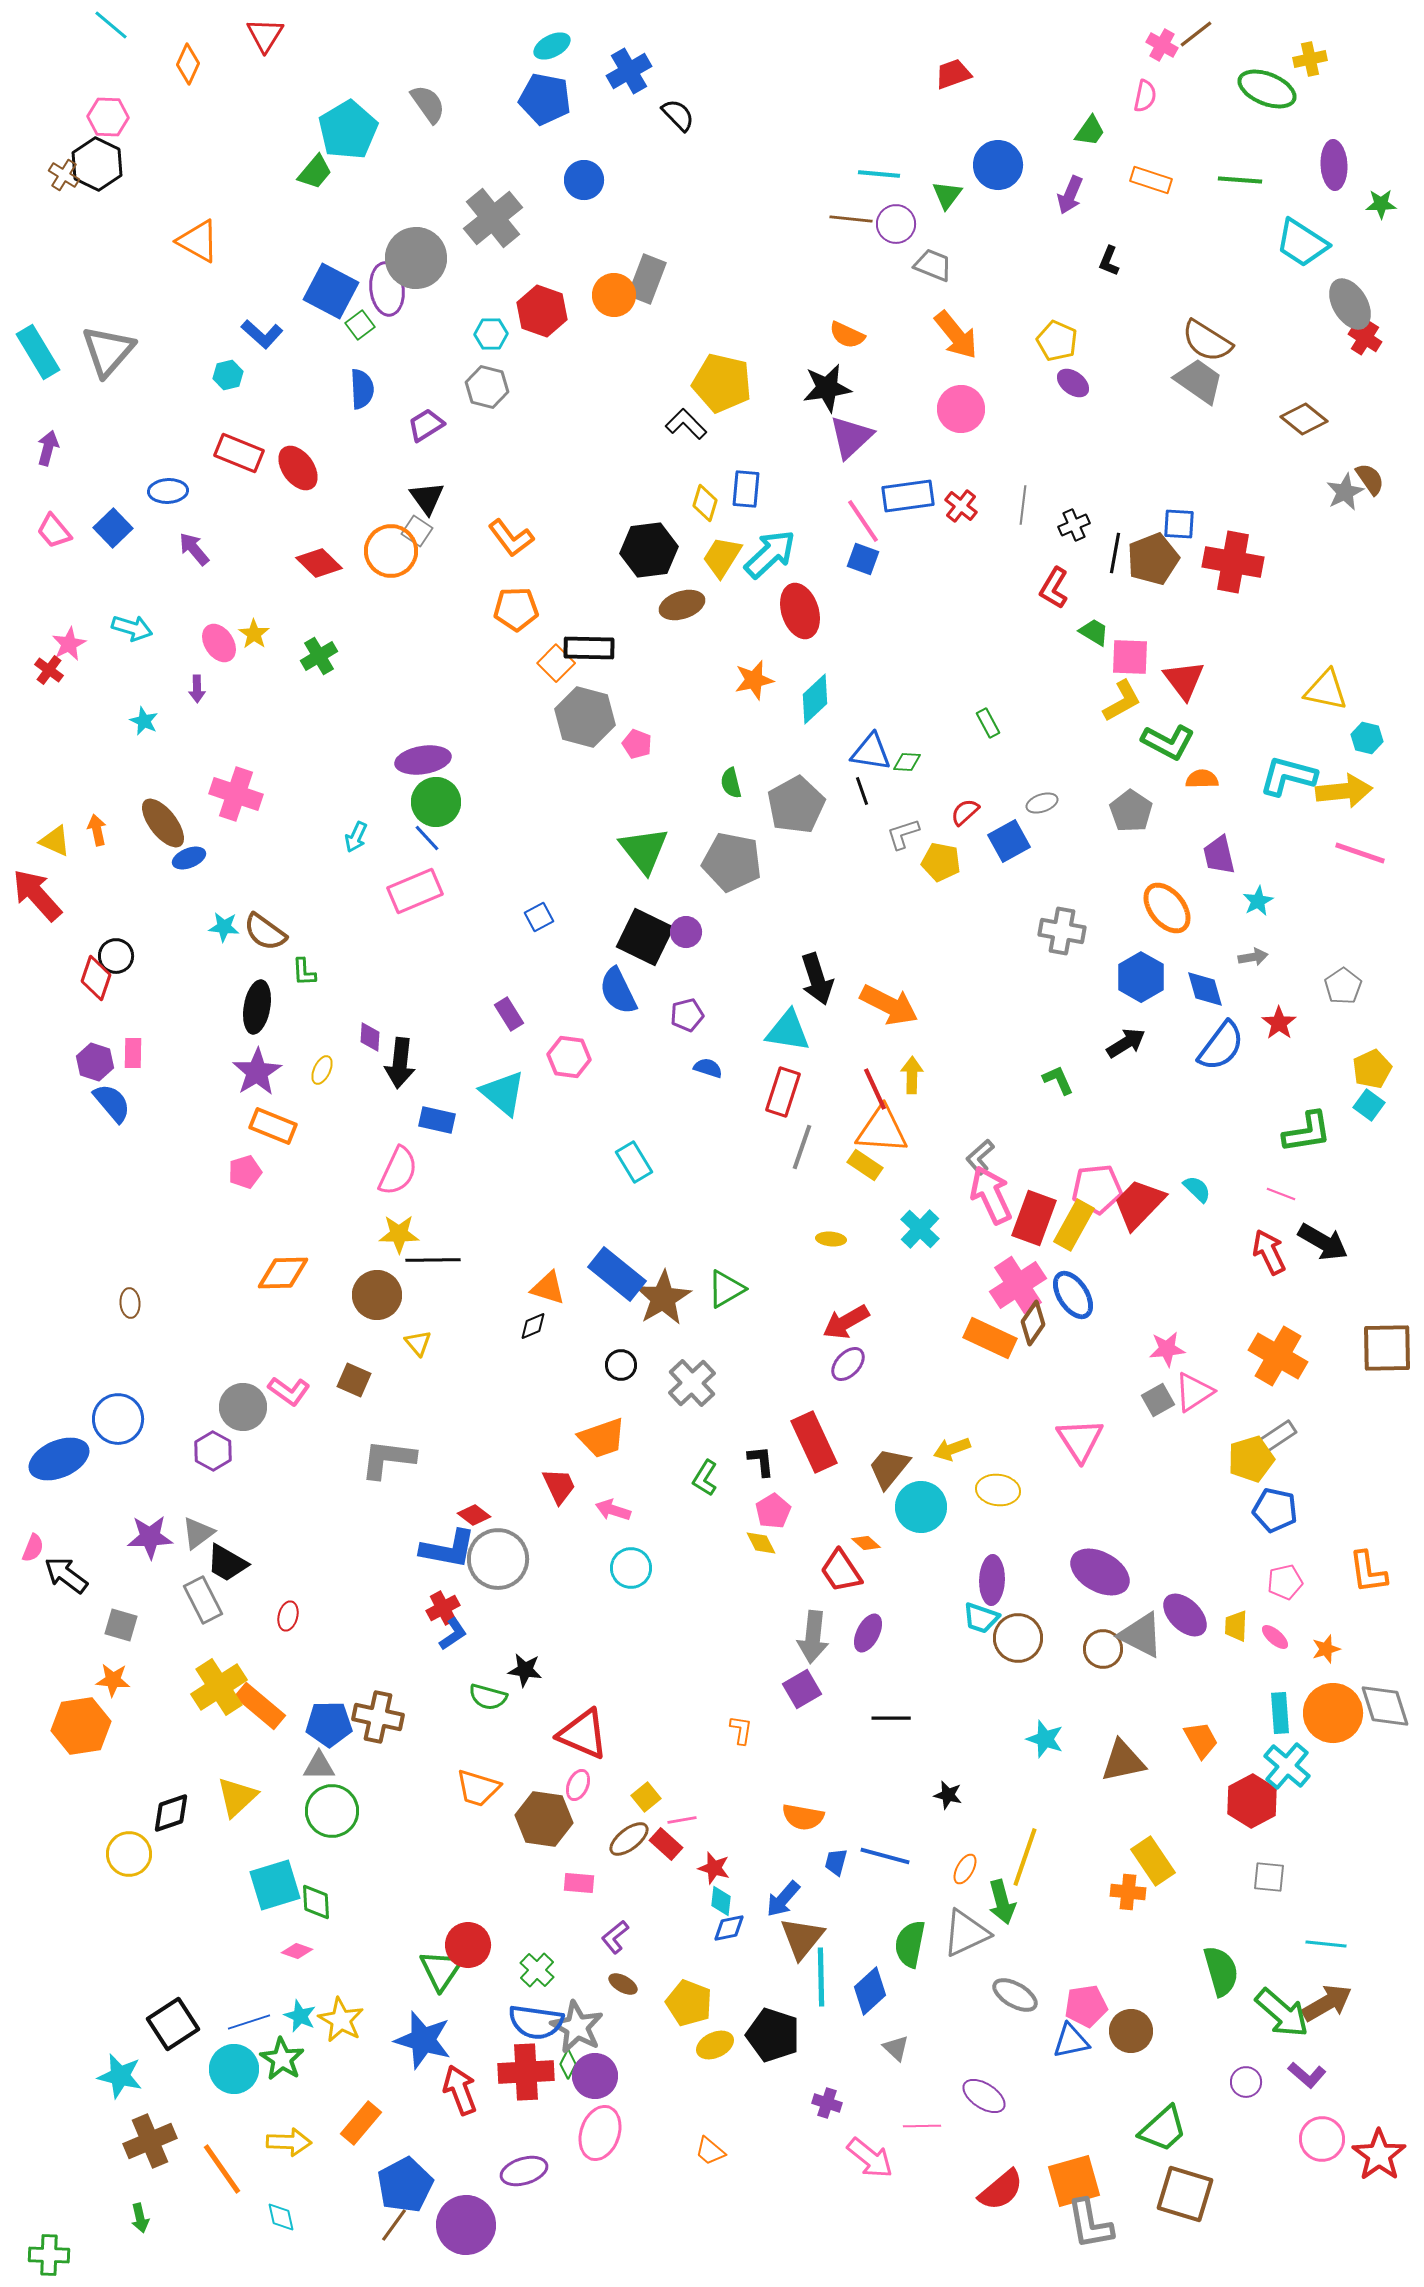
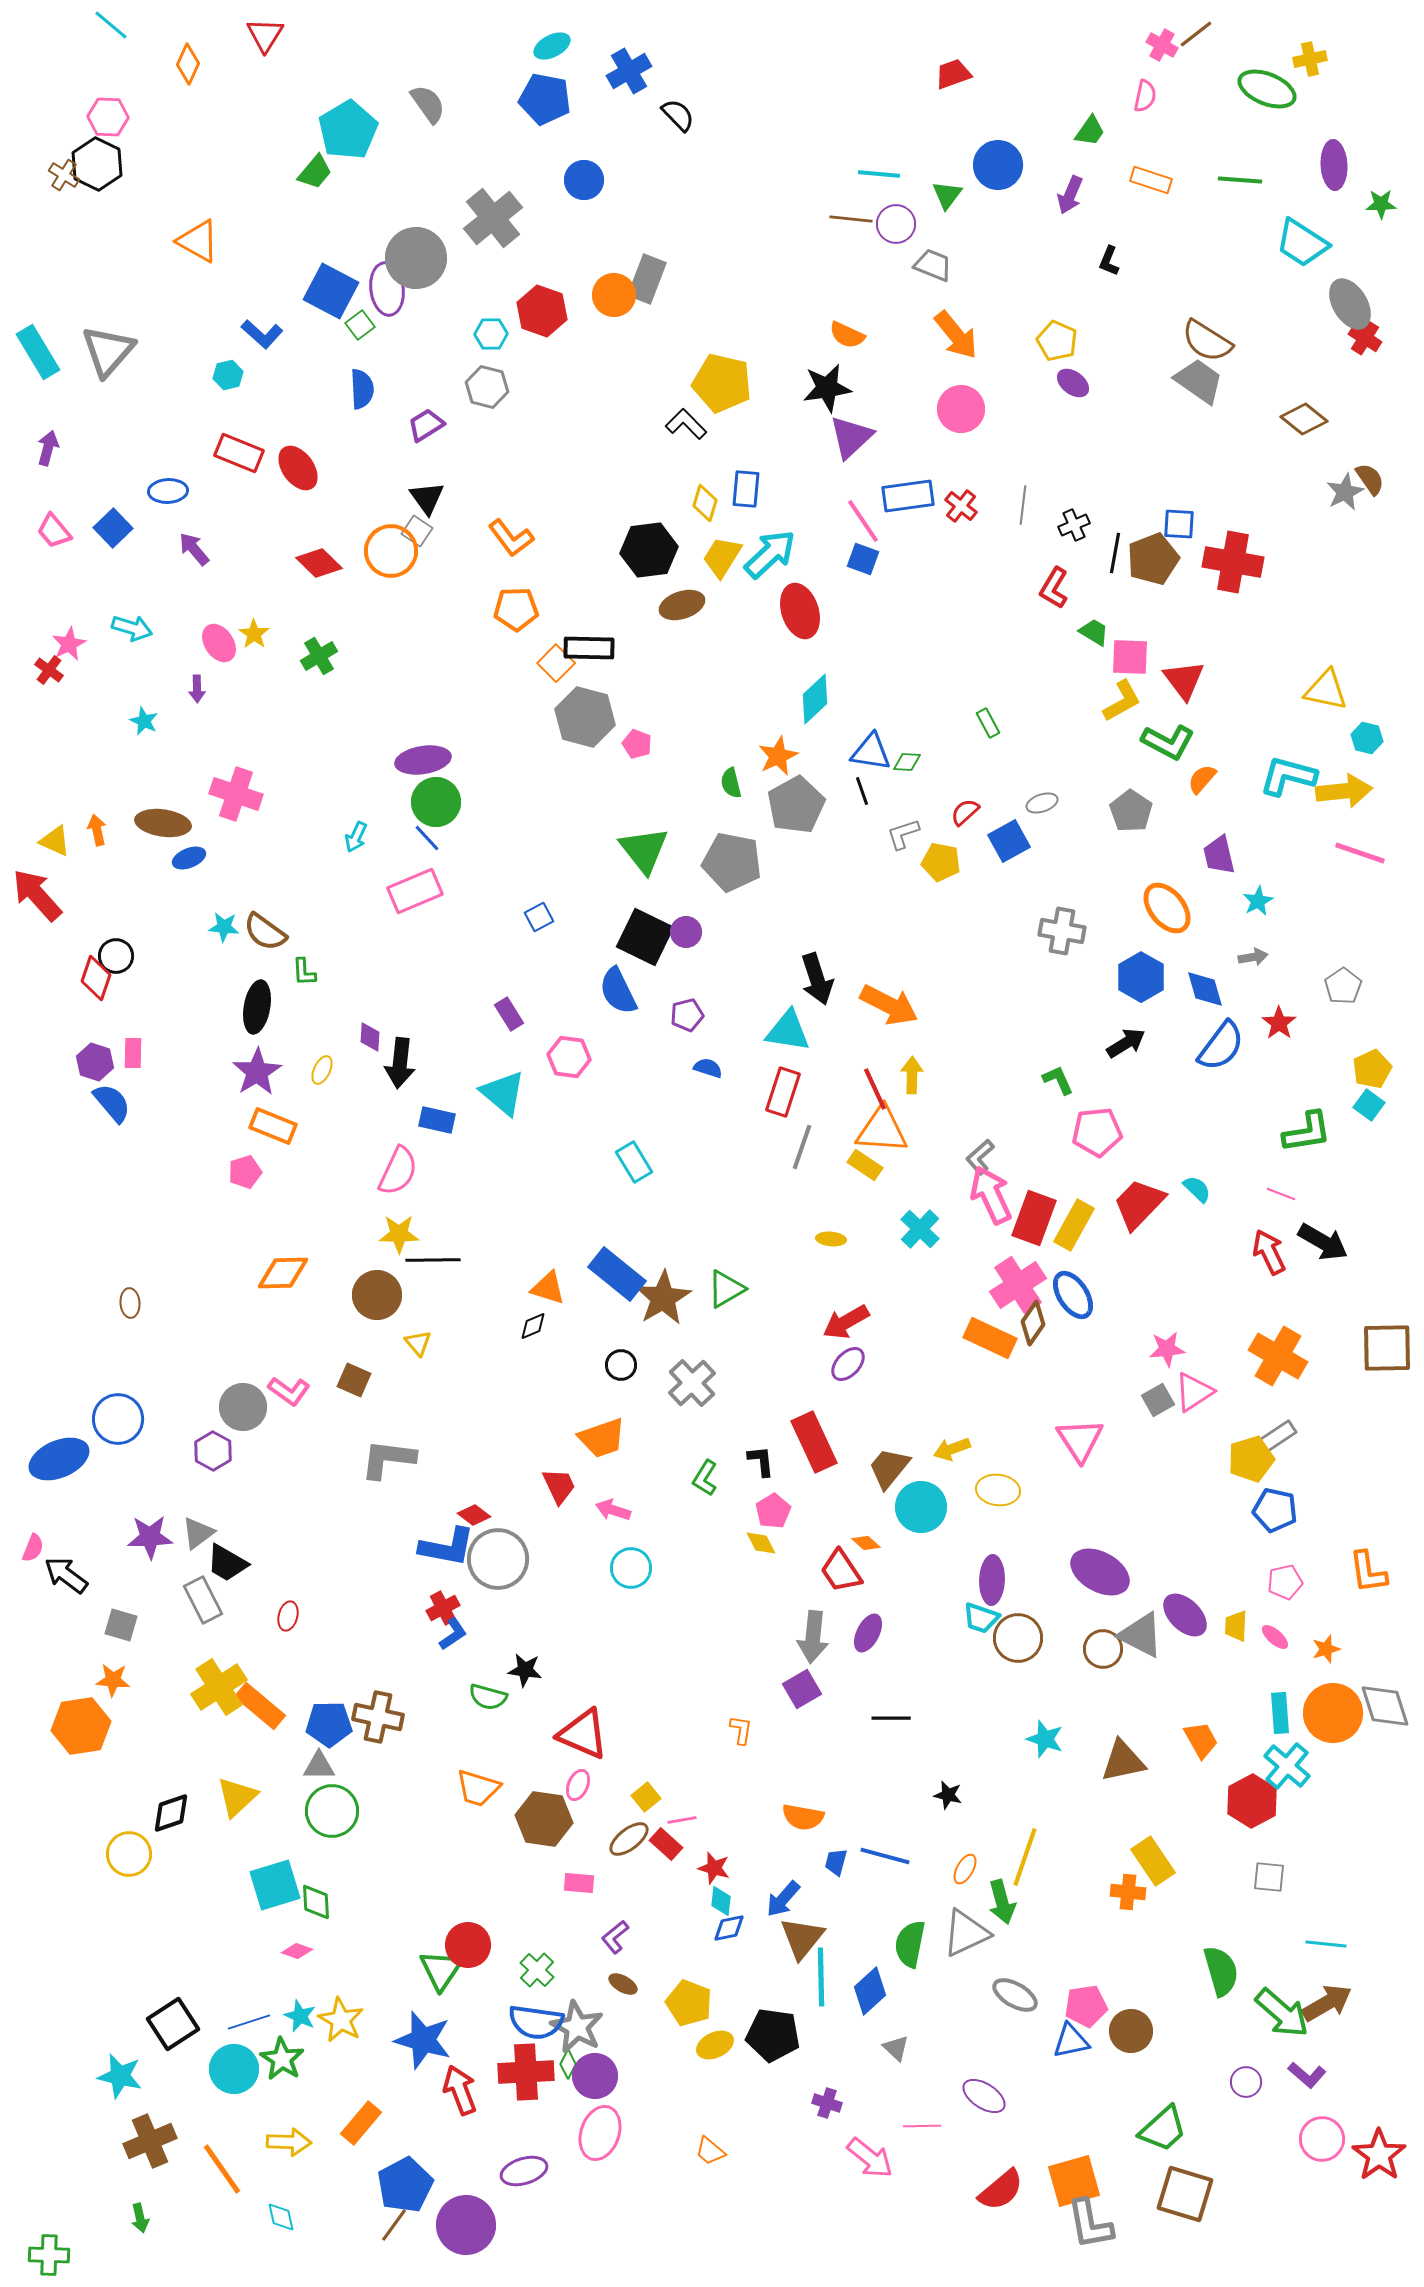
orange star at (754, 680): moved 24 px right, 76 px down; rotated 12 degrees counterclockwise
orange semicircle at (1202, 779): rotated 48 degrees counterclockwise
brown ellipse at (163, 823): rotated 44 degrees counterclockwise
pink pentagon at (1097, 1189): moved 57 px up
blue L-shape at (448, 1549): moved 1 px left, 2 px up
black pentagon at (773, 2035): rotated 10 degrees counterclockwise
